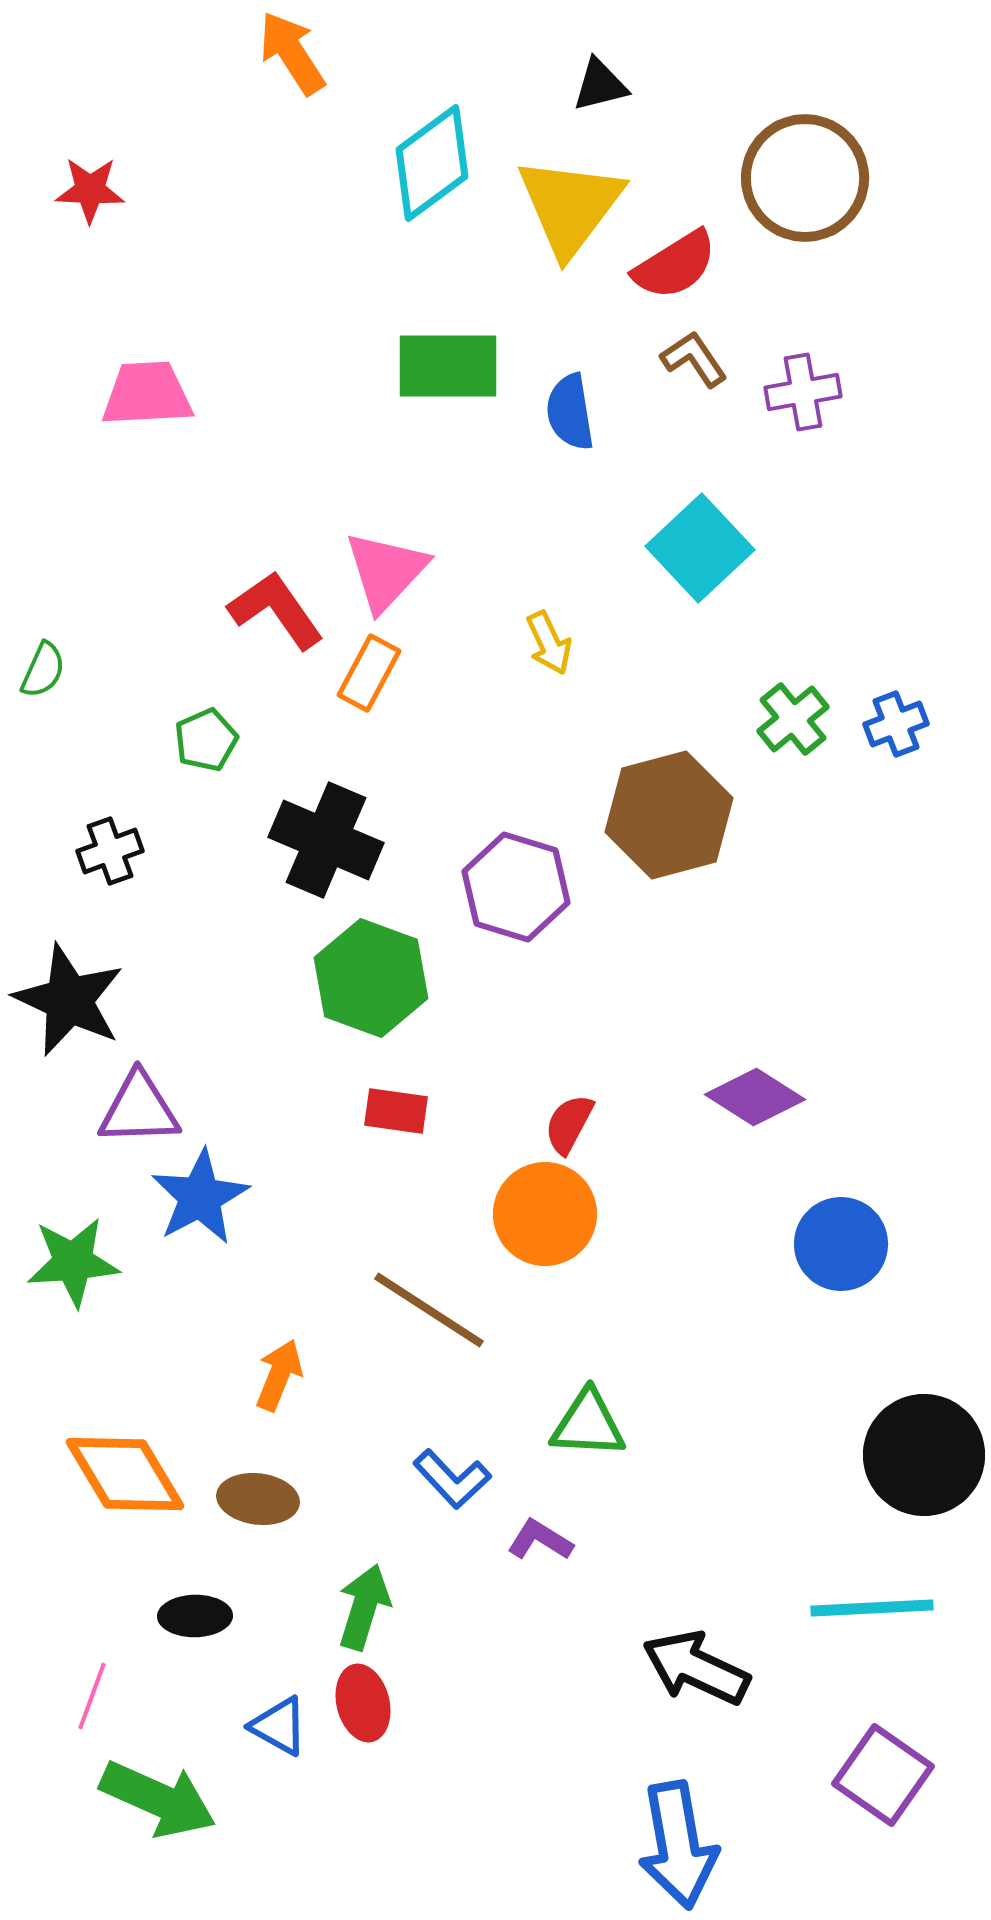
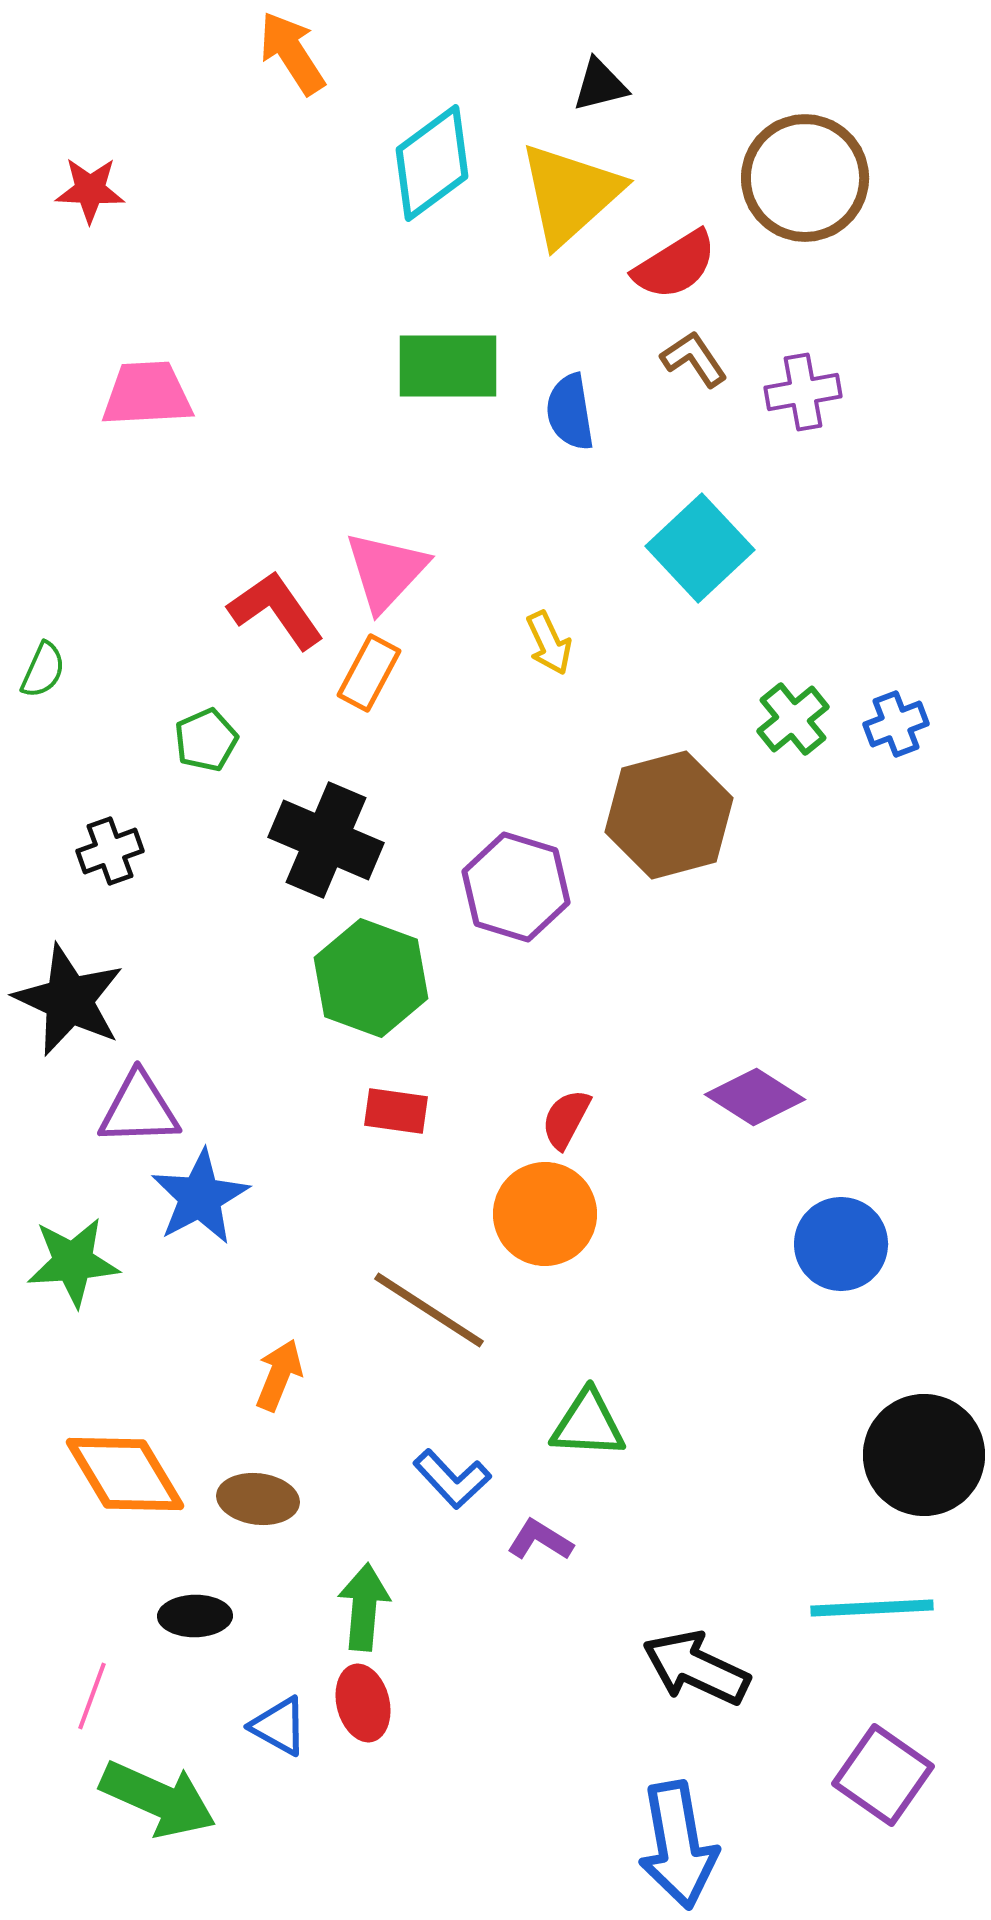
yellow triangle at (570, 206): moved 12 px up; rotated 11 degrees clockwise
red semicircle at (569, 1124): moved 3 px left, 5 px up
green arrow at (364, 1607): rotated 12 degrees counterclockwise
